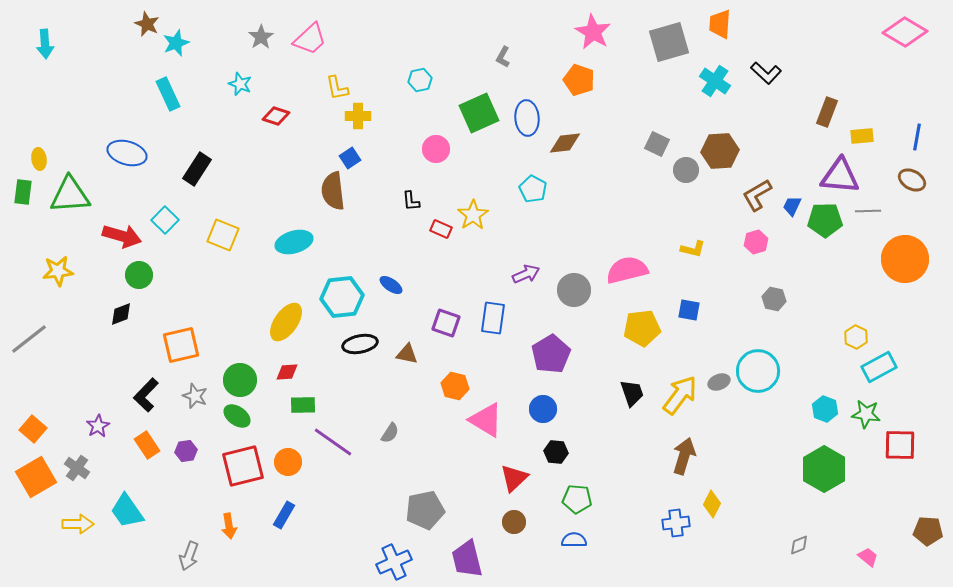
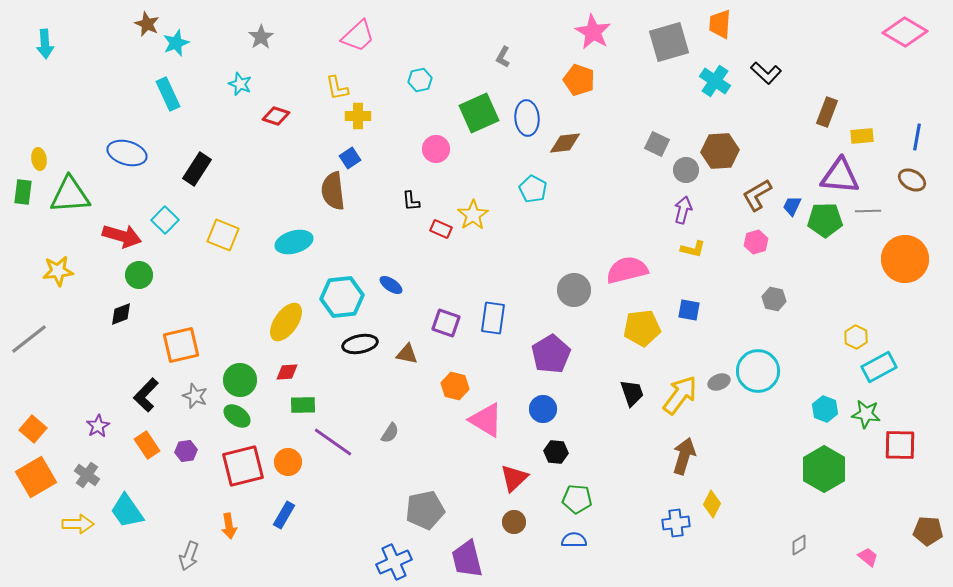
pink trapezoid at (310, 39): moved 48 px right, 3 px up
purple arrow at (526, 274): moved 157 px right, 64 px up; rotated 52 degrees counterclockwise
gray cross at (77, 468): moved 10 px right, 7 px down
gray diamond at (799, 545): rotated 10 degrees counterclockwise
